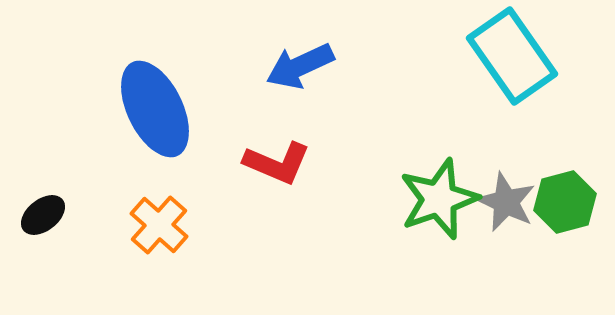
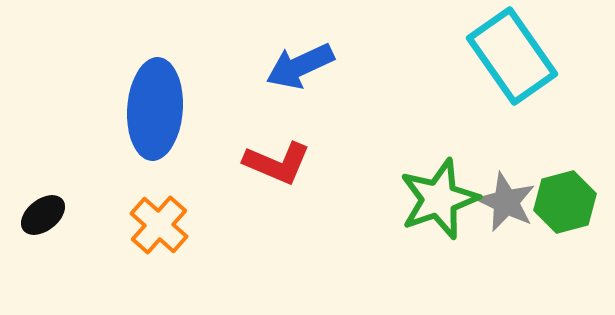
blue ellipse: rotated 30 degrees clockwise
